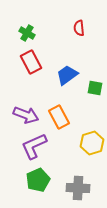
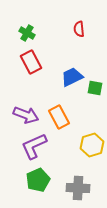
red semicircle: moved 1 px down
blue trapezoid: moved 5 px right, 2 px down; rotated 10 degrees clockwise
yellow hexagon: moved 2 px down
